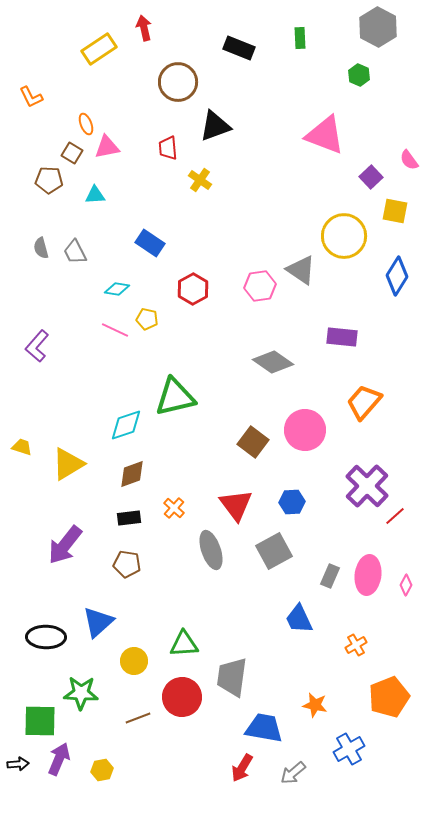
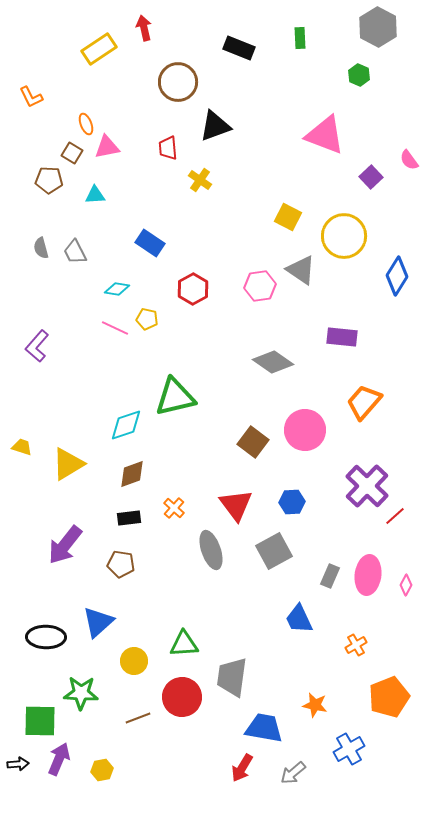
yellow square at (395, 211): moved 107 px left, 6 px down; rotated 16 degrees clockwise
pink line at (115, 330): moved 2 px up
brown pentagon at (127, 564): moved 6 px left
